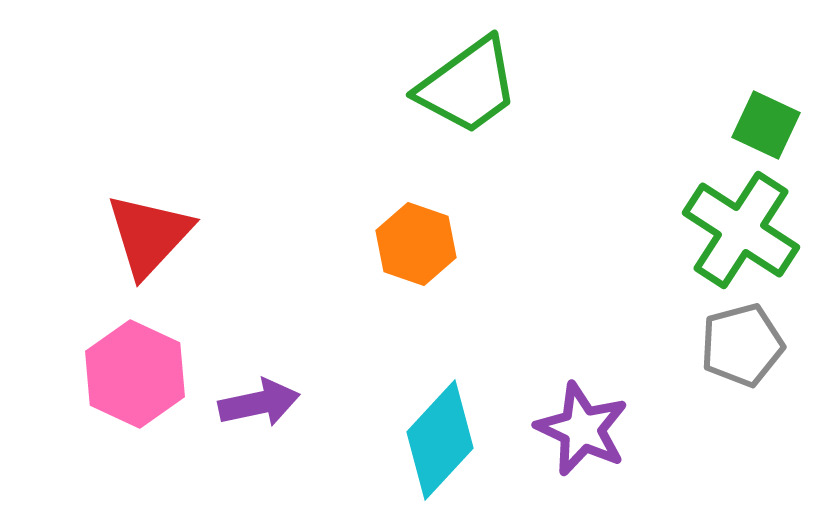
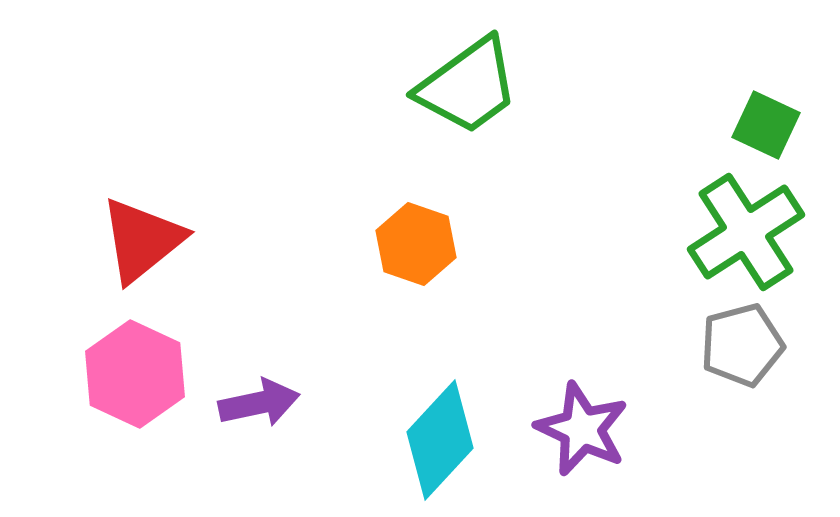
green cross: moved 5 px right, 2 px down; rotated 24 degrees clockwise
red triangle: moved 7 px left, 5 px down; rotated 8 degrees clockwise
